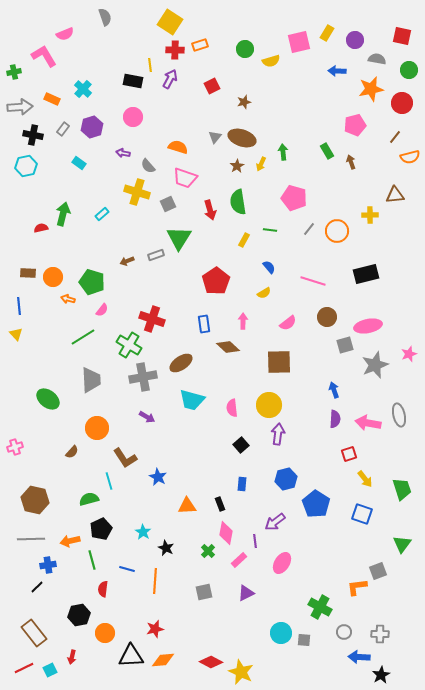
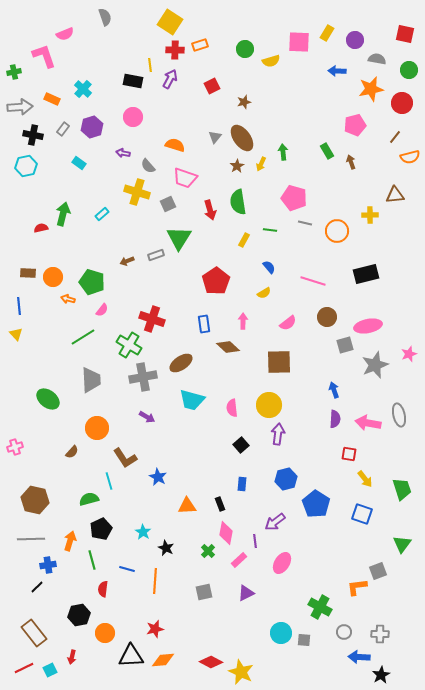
red square at (402, 36): moved 3 px right, 2 px up
pink square at (299, 42): rotated 15 degrees clockwise
pink L-shape at (44, 56): rotated 12 degrees clockwise
brown ellipse at (242, 138): rotated 36 degrees clockwise
orange semicircle at (178, 147): moved 3 px left, 2 px up
gray line at (309, 229): moved 4 px left, 6 px up; rotated 64 degrees clockwise
red square at (349, 454): rotated 28 degrees clockwise
orange arrow at (70, 541): rotated 120 degrees clockwise
